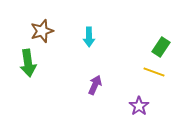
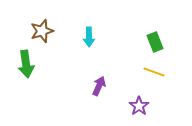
green rectangle: moved 6 px left, 5 px up; rotated 54 degrees counterclockwise
green arrow: moved 2 px left, 1 px down
purple arrow: moved 4 px right, 1 px down
